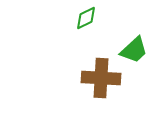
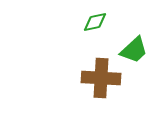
green diamond: moved 9 px right, 4 px down; rotated 15 degrees clockwise
